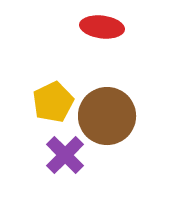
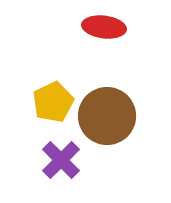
red ellipse: moved 2 px right
purple cross: moved 4 px left, 5 px down
